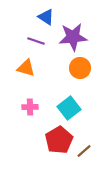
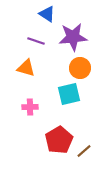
blue triangle: moved 1 px right, 3 px up
cyan square: moved 14 px up; rotated 25 degrees clockwise
